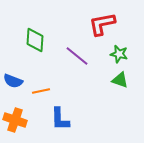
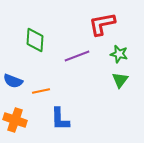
purple line: rotated 60 degrees counterclockwise
green triangle: rotated 48 degrees clockwise
